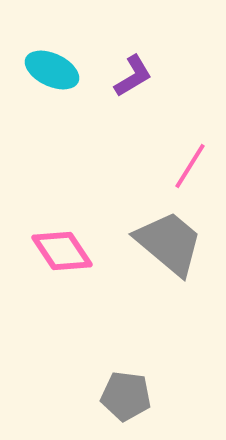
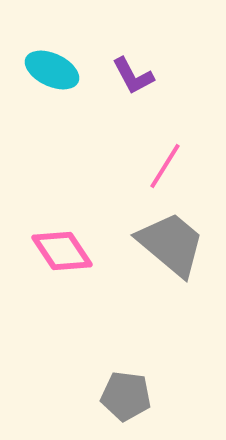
purple L-shape: rotated 93 degrees clockwise
pink line: moved 25 px left
gray trapezoid: moved 2 px right, 1 px down
